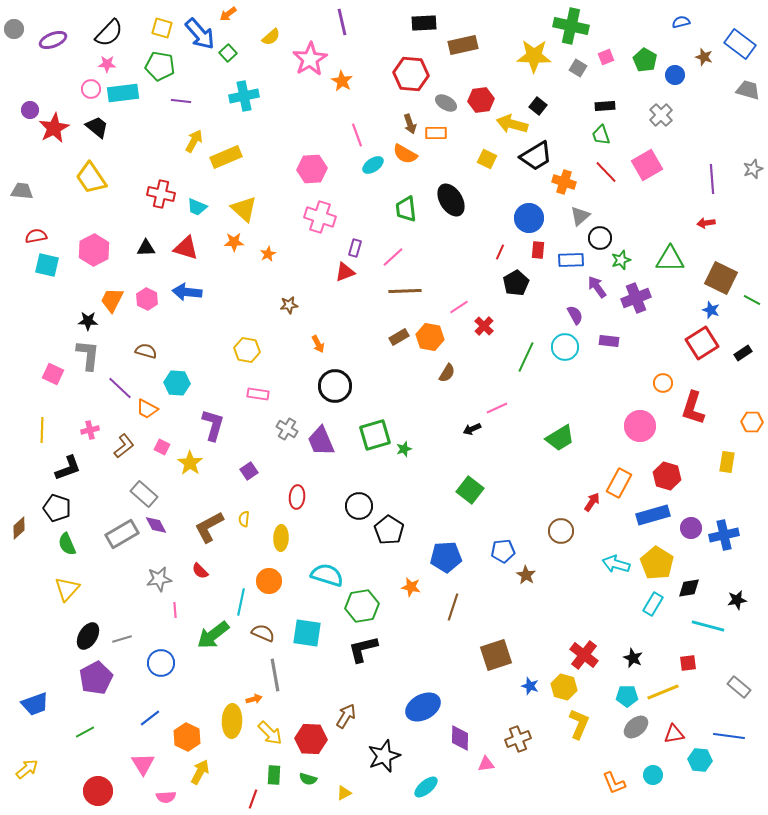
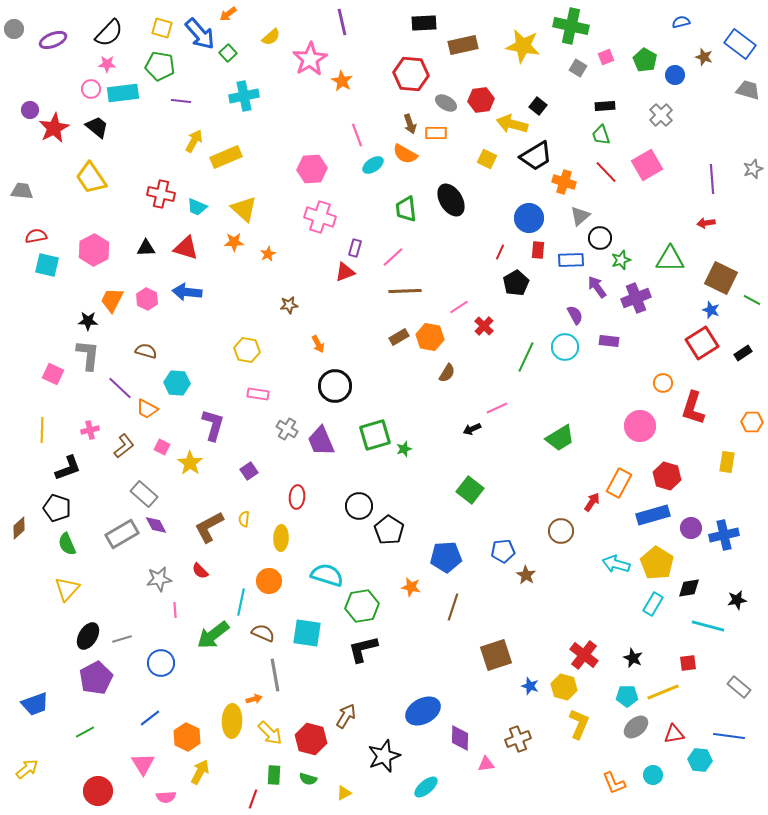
yellow star at (534, 56): moved 11 px left, 10 px up; rotated 8 degrees clockwise
blue ellipse at (423, 707): moved 4 px down
red hexagon at (311, 739): rotated 12 degrees clockwise
